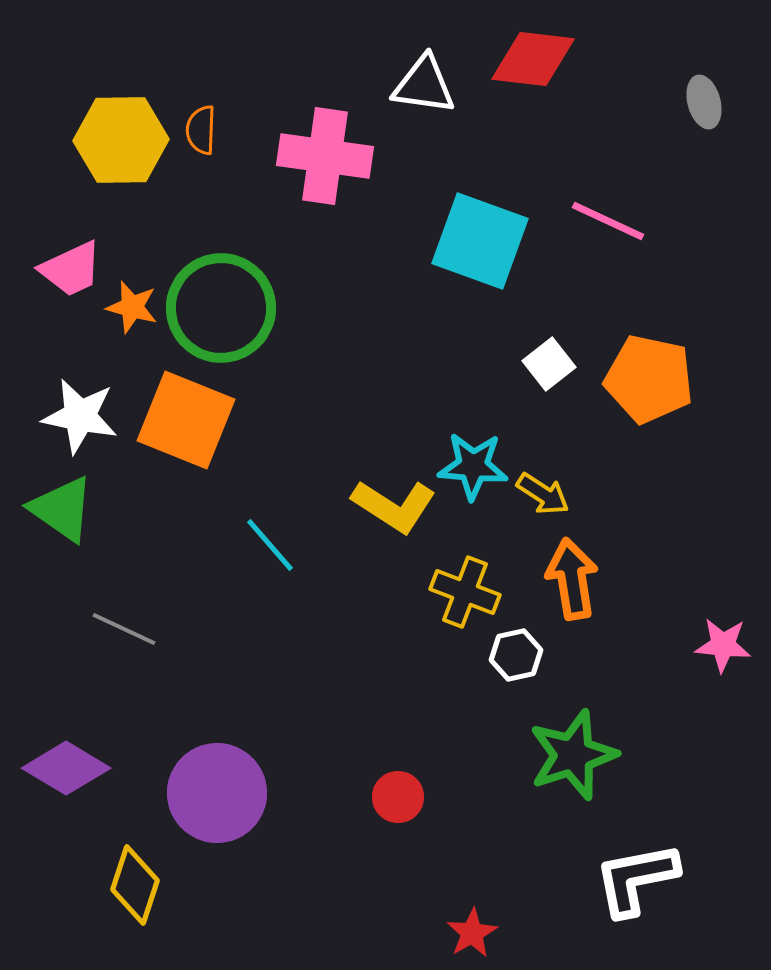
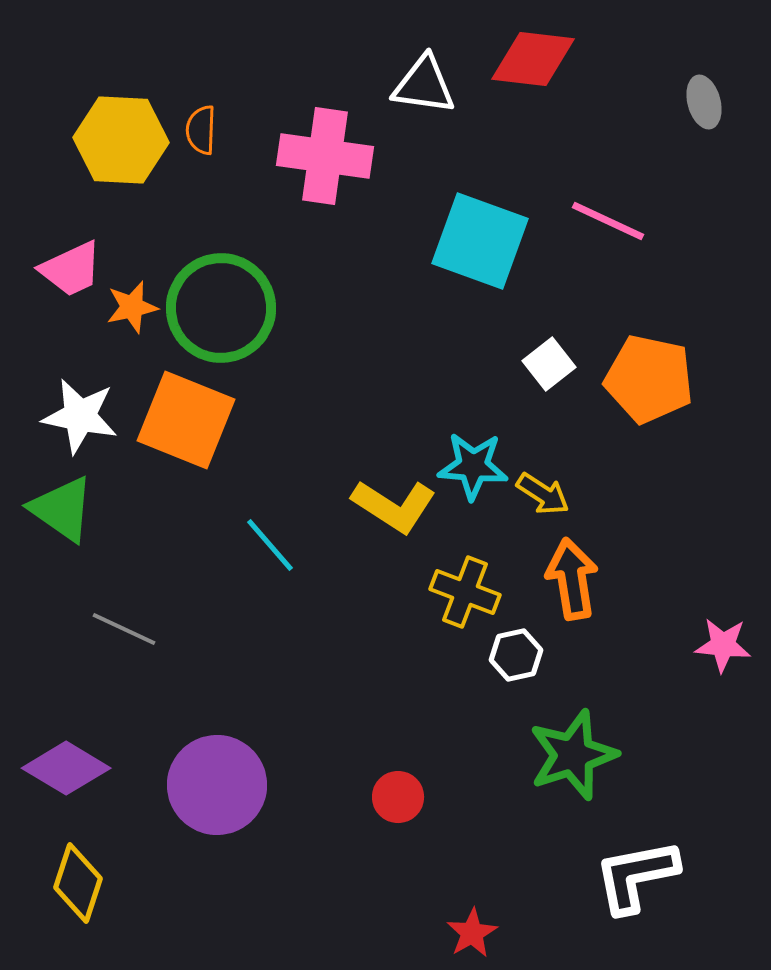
yellow hexagon: rotated 4 degrees clockwise
orange star: rotated 28 degrees counterclockwise
purple circle: moved 8 px up
white L-shape: moved 3 px up
yellow diamond: moved 57 px left, 2 px up
